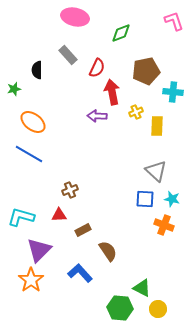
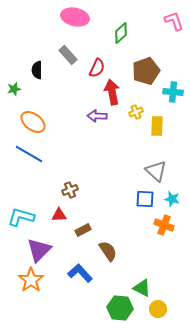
green diamond: rotated 20 degrees counterclockwise
brown pentagon: rotated 8 degrees counterclockwise
